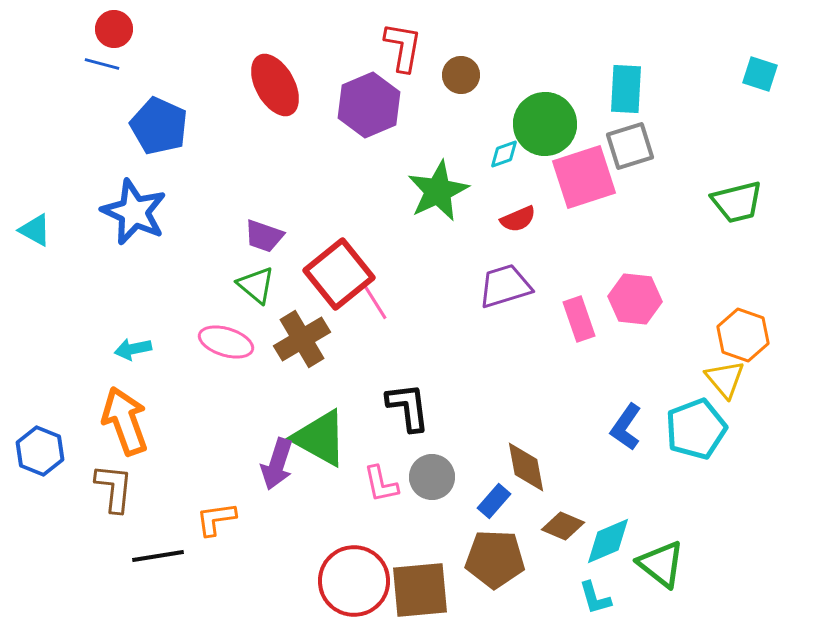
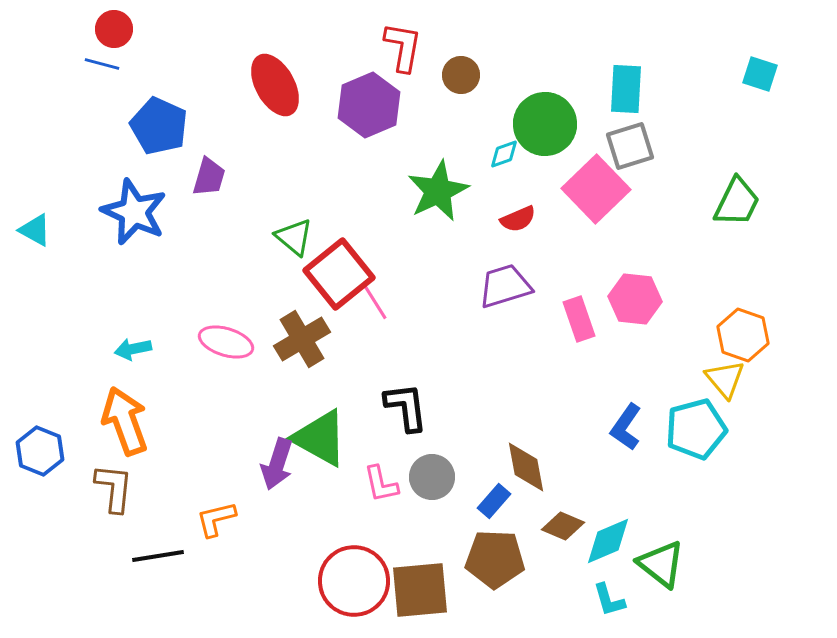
pink square at (584, 177): moved 12 px right, 12 px down; rotated 26 degrees counterclockwise
green trapezoid at (737, 202): rotated 50 degrees counterclockwise
purple trapezoid at (264, 236): moved 55 px left, 59 px up; rotated 93 degrees counterclockwise
green triangle at (256, 285): moved 38 px right, 48 px up
black L-shape at (408, 407): moved 2 px left
cyan pentagon at (696, 429): rotated 6 degrees clockwise
orange L-shape at (216, 519): rotated 6 degrees counterclockwise
cyan L-shape at (595, 598): moved 14 px right, 2 px down
